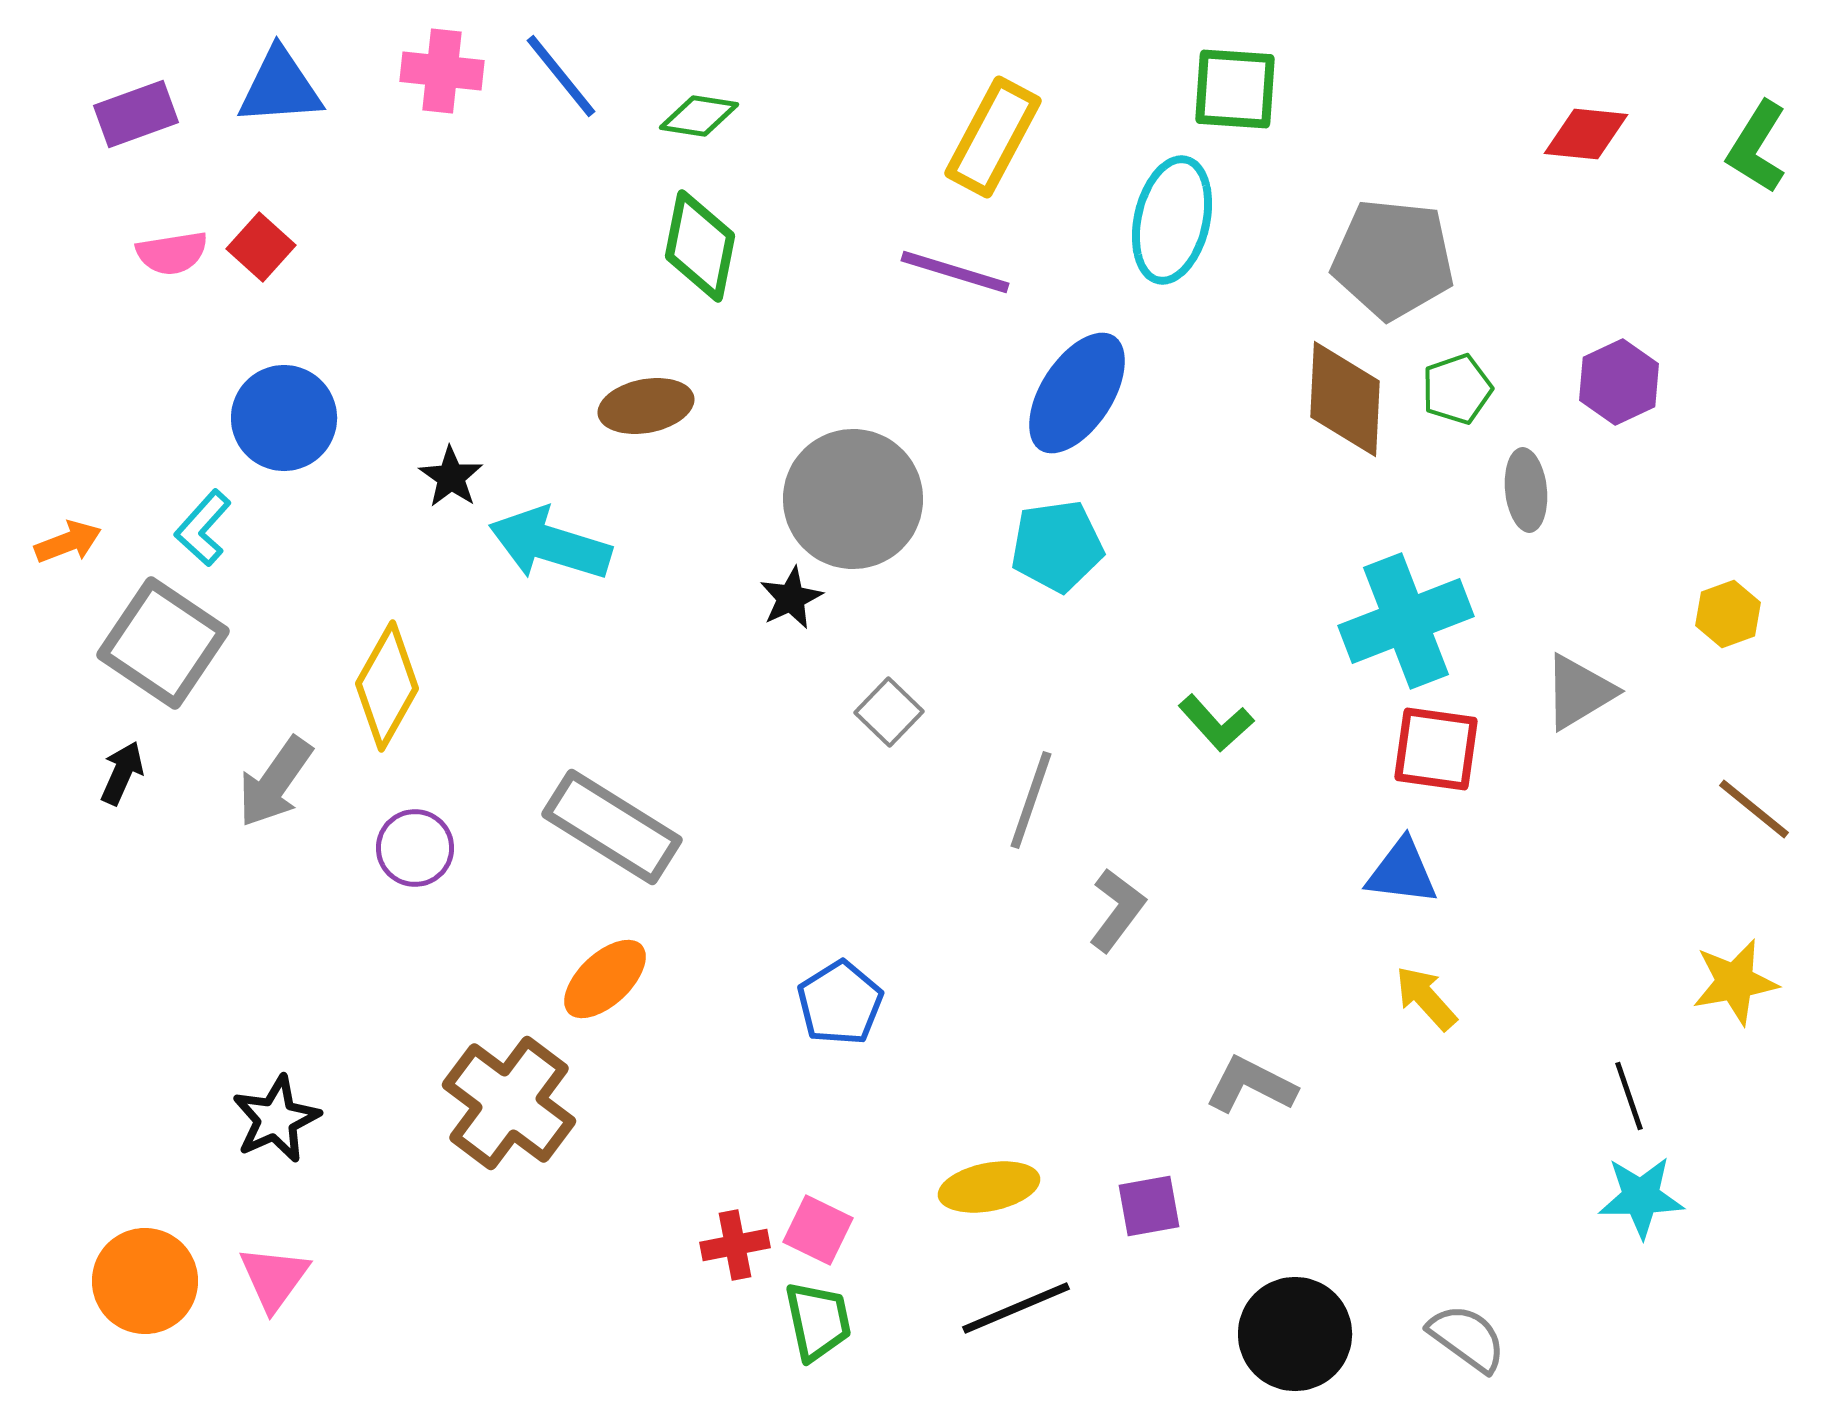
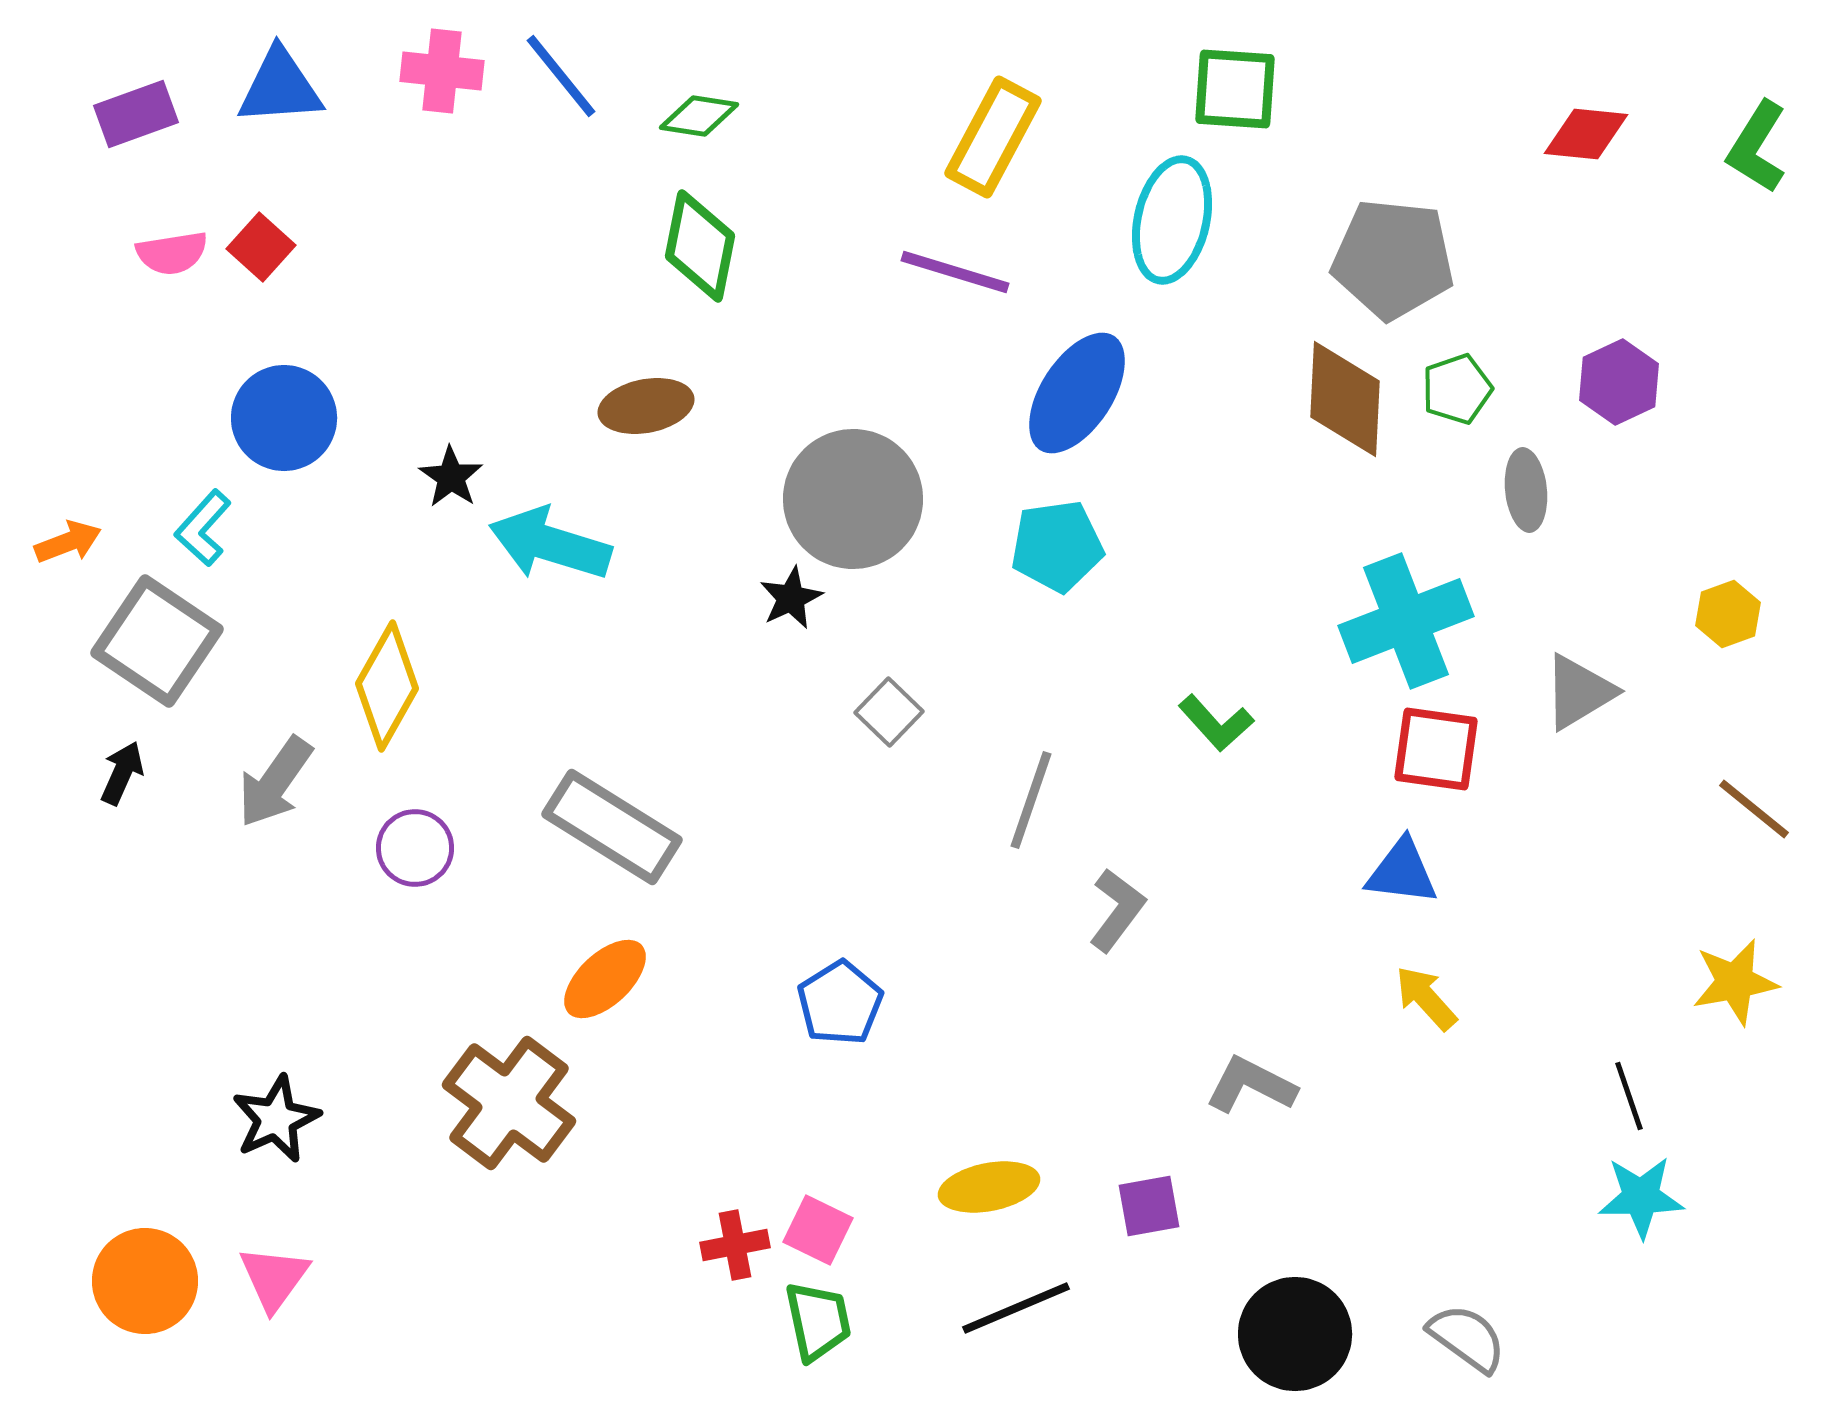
gray square at (163, 643): moved 6 px left, 2 px up
